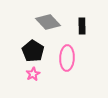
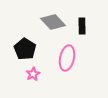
gray diamond: moved 5 px right
black pentagon: moved 8 px left, 2 px up
pink ellipse: rotated 10 degrees clockwise
